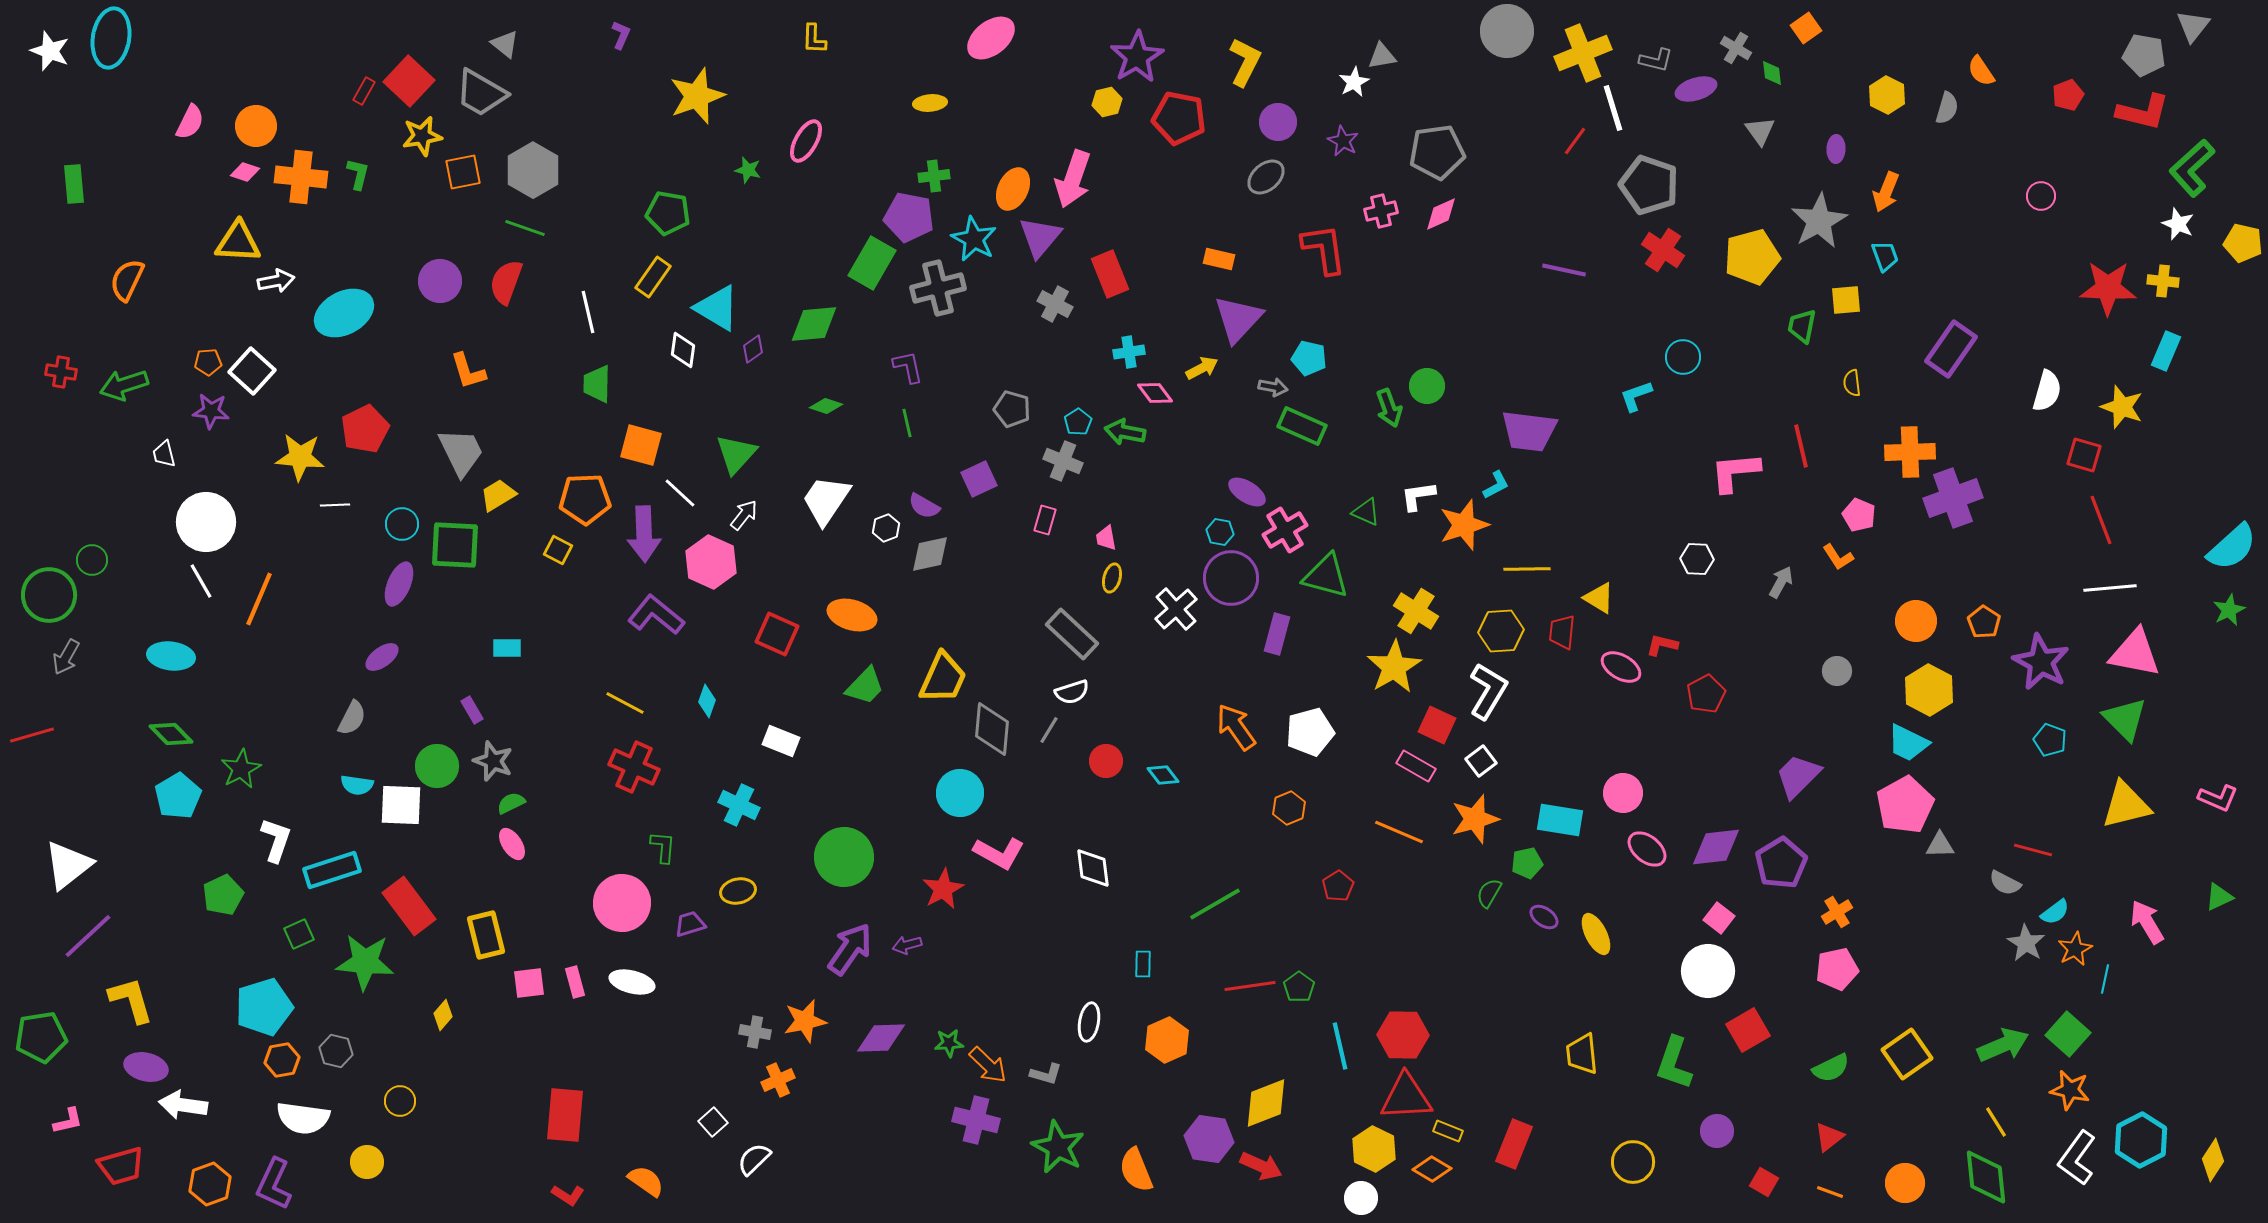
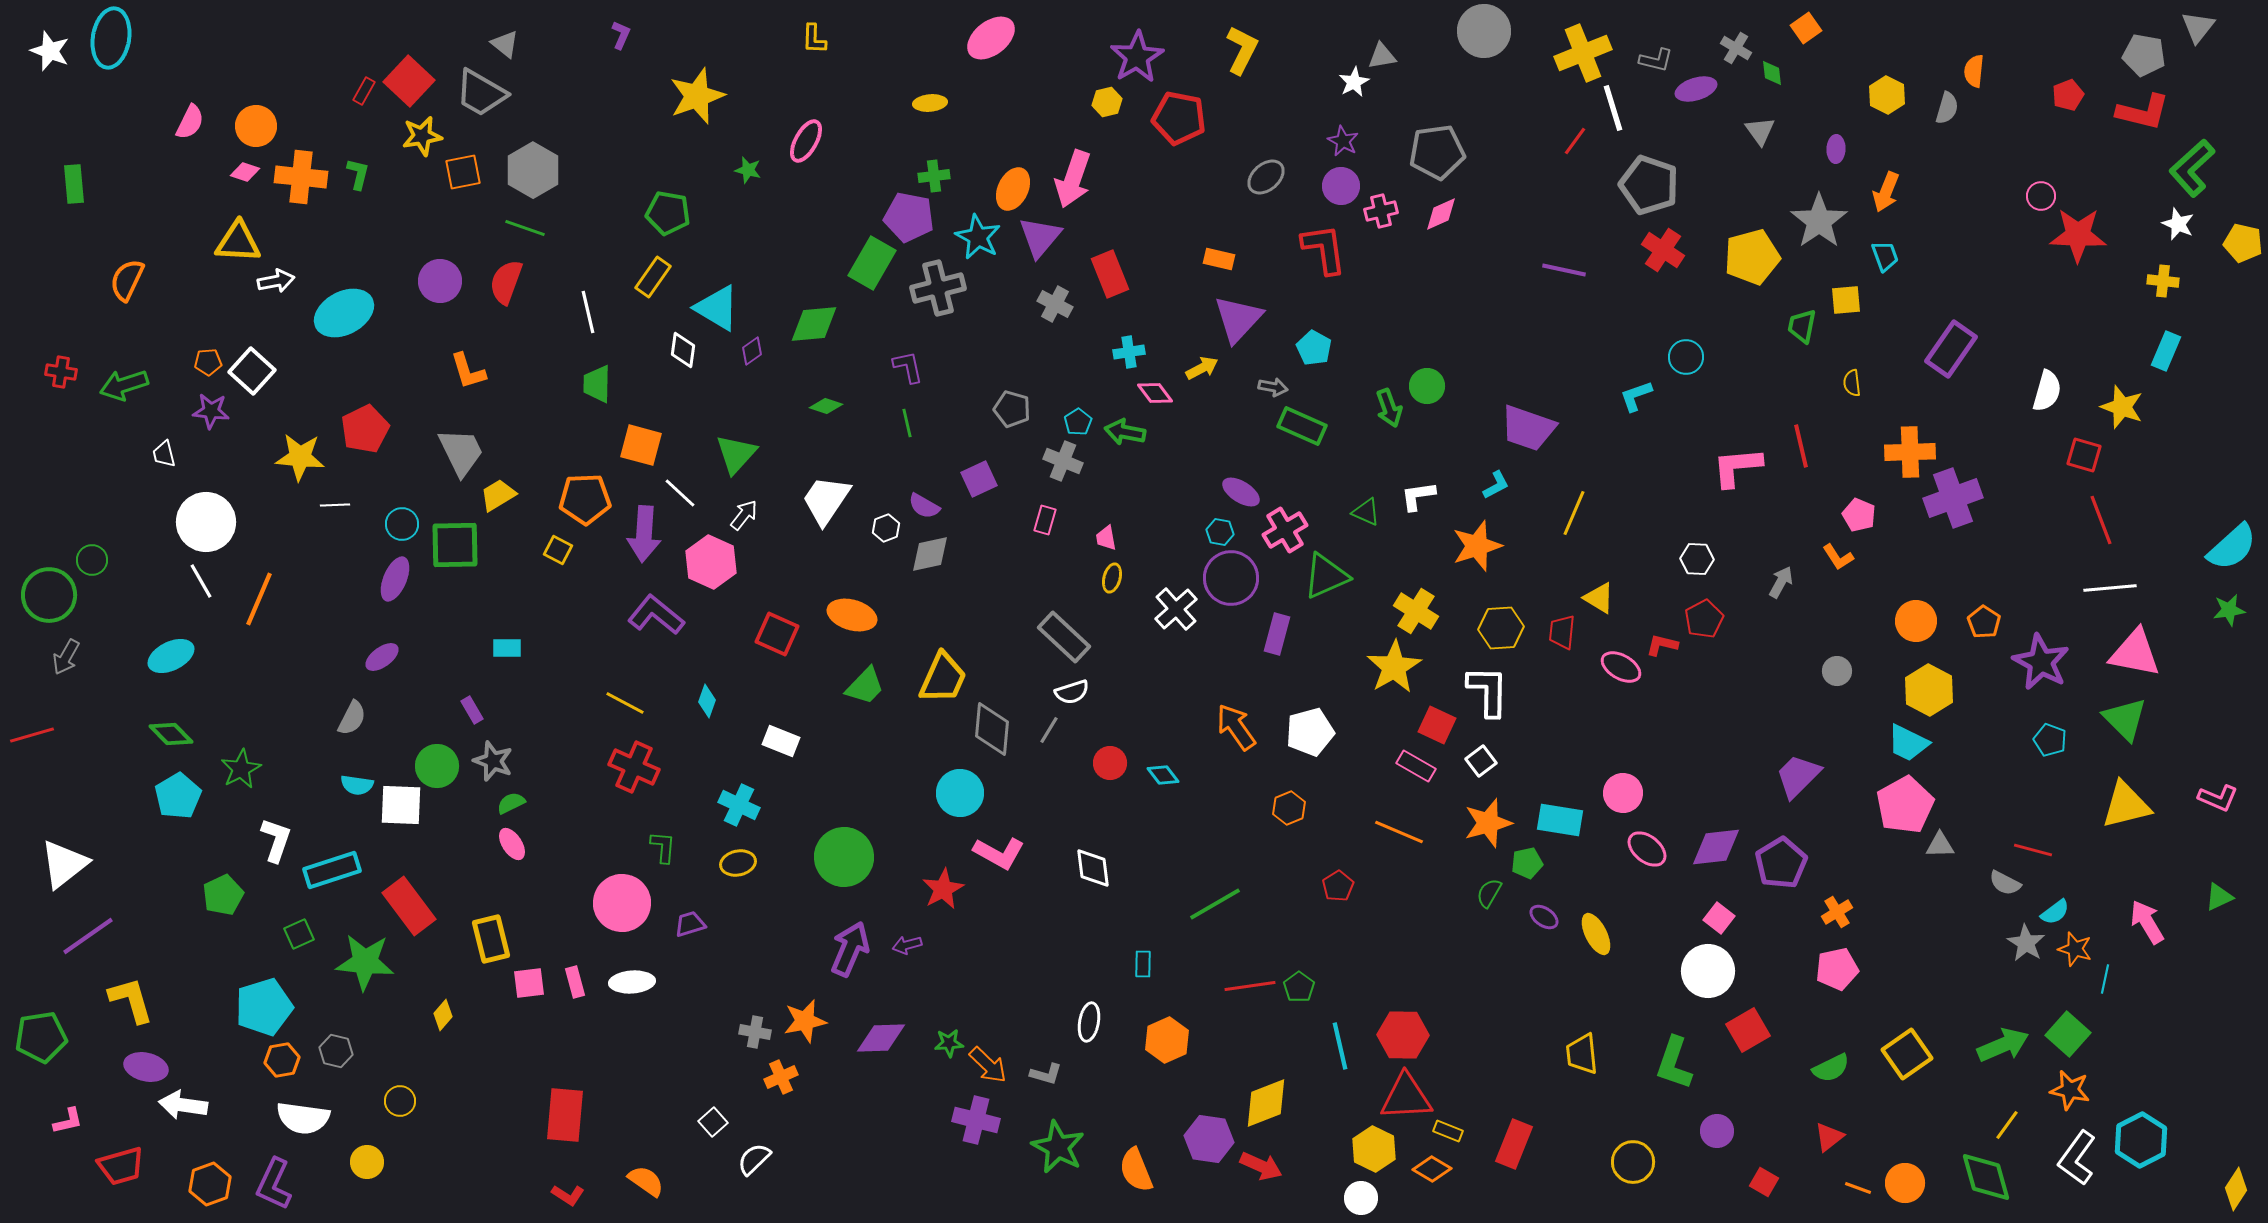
gray triangle at (2193, 26): moved 5 px right, 1 px down
gray circle at (1507, 31): moved 23 px left
yellow L-shape at (1245, 62): moved 3 px left, 12 px up
orange semicircle at (1981, 71): moved 7 px left; rotated 40 degrees clockwise
purple circle at (1278, 122): moved 63 px right, 64 px down
gray star at (1819, 221): rotated 6 degrees counterclockwise
cyan star at (974, 239): moved 4 px right, 2 px up
red star at (2108, 288): moved 30 px left, 53 px up
purple diamond at (753, 349): moved 1 px left, 2 px down
cyan circle at (1683, 357): moved 3 px right
cyan pentagon at (1309, 358): moved 5 px right, 10 px up; rotated 16 degrees clockwise
purple trapezoid at (1529, 431): moved 1 px left, 3 px up; rotated 12 degrees clockwise
pink L-shape at (1735, 472): moved 2 px right, 5 px up
purple ellipse at (1247, 492): moved 6 px left
orange star at (1464, 525): moved 13 px right, 21 px down
purple arrow at (644, 534): rotated 6 degrees clockwise
green square at (455, 545): rotated 4 degrees counterclockwise
yellow line at (1527, 569): moved 47 px right, 56 px up; rotated 66 degrees counterclockwise
green triangle at (1326, 576): rotated 39 degrees counterclockwise
purple ellipse at (399, 584): moved 4 px left, 5 px up
green star at (2229, 610): rotated 16 degrees clockwise
yellow hexagon at (1501, 631): moved 3 px up
gray rectangle at (1072, 634): moved 8 px left, 3 px down
cyan ellipse at (171, 656): rotated 33 degrees counterclockwise
white L-shape at (1488, 691): rotated 30 degrees counterclockwise
red pentagon at (1706, 694): moved 2 px left, 75 px up
red circle at (1106, 761): moved 4 px right, 2 px down
orange star at (1475, 819): moved 13 px right, 4 px down
white triangle at (68, 865): moved 4 px left, 1 px up
yellow ellipse at (738, 891): moved 28 px up
yellow rectangle at (486, 935): moved 5 px right, 4 px down
purple line at (88, 936): rotated 8 degrees clockwise
purple arrow at (850, 949): rotated 12 degrees counterclockwise
orange star at (2075, 949): rotated 28 degrees counterclockwise
white ellipse at (632, 982): rotated 18 degrees counterclockwise
orange cross at (778, 1080): moved 3 px right, 3 px up
yellow line at (1996, 1122): moved 11 px right, 3 px down; rotated 68 degrees clockwise
yellow diamond at (2213, 1160): moved 23 px right, 29 px down
green diamond at (1986, 1177): rotated 10 degrees counterclockwise
orange line at (1830, 1192): moved 28 px right, 4 px up
